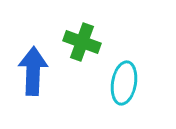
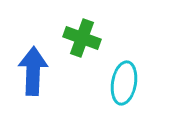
green cross: moved 4 px up
